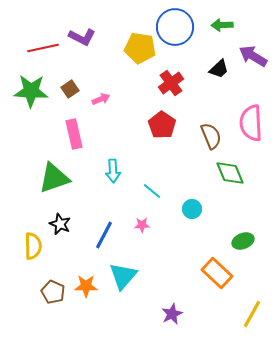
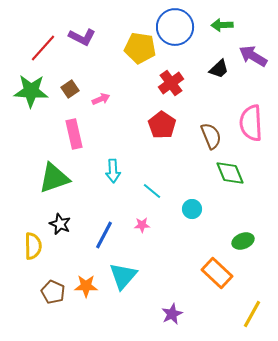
red line: rotated 36 degrees counterclockwise
